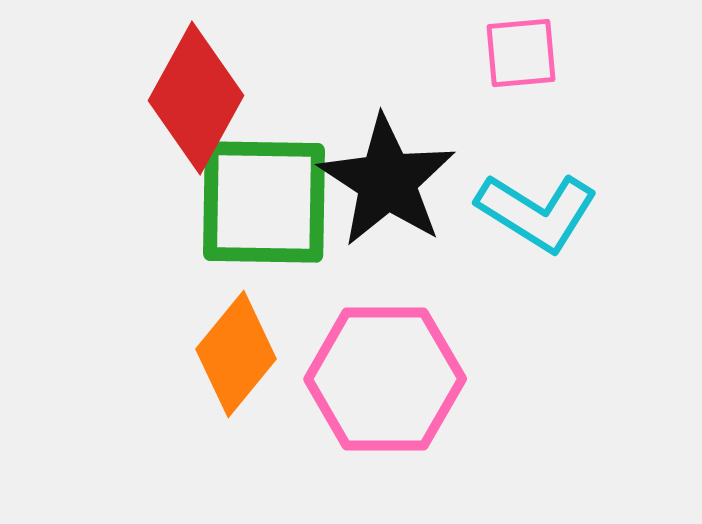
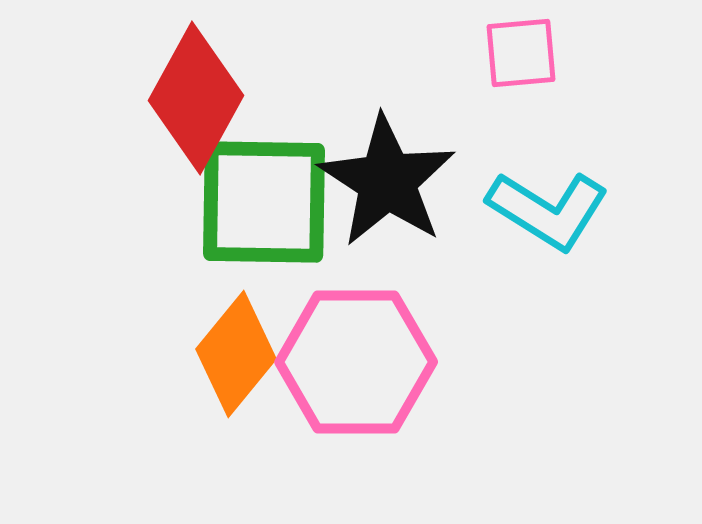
cyan L-shape: moved 11 px right, 2 px up
pink hexagon: moved 29 px left, 17 px up
